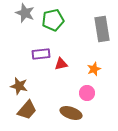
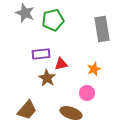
brown star: moved 28 px right, 8 px up; rotated 18 degrees clockwise
